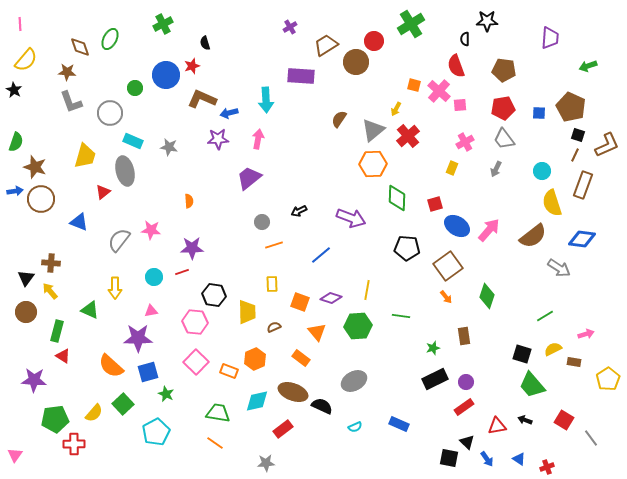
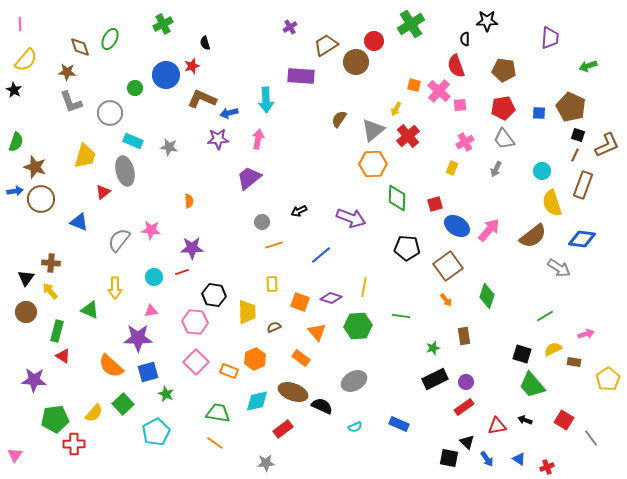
yellow line at (367, 290): moved 3 px left, 3 px up
orange arrow at (446, 297): moved 3 px down
